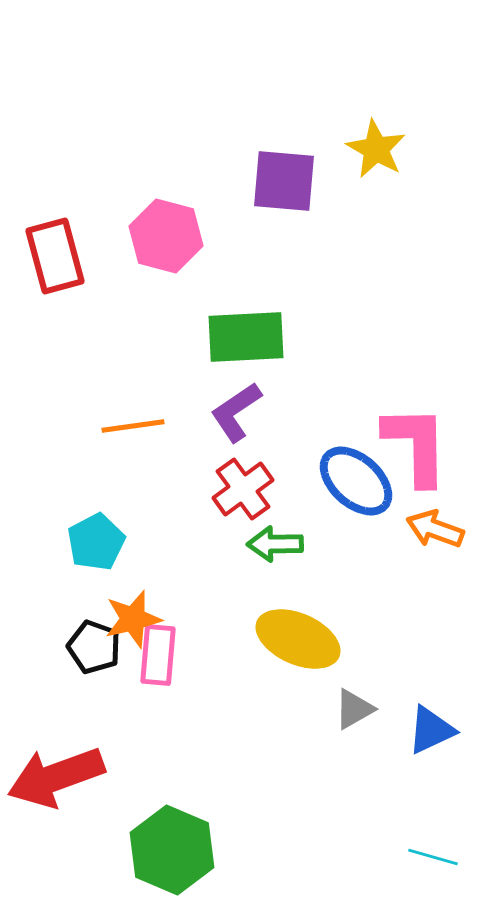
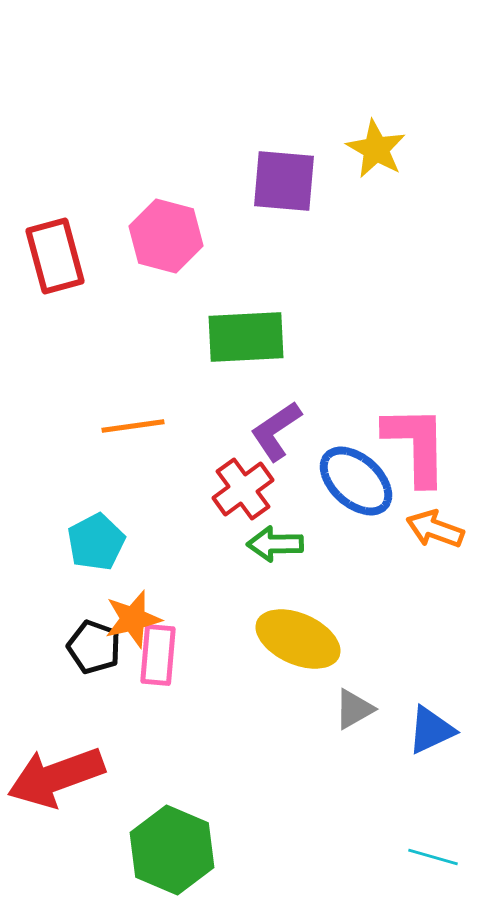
purple L-shape: moved 40 px right, 19 px down
